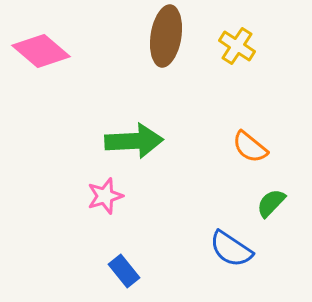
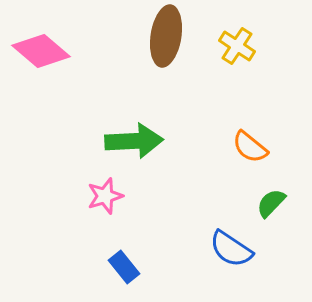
blue rectangle: moved 4 px up
